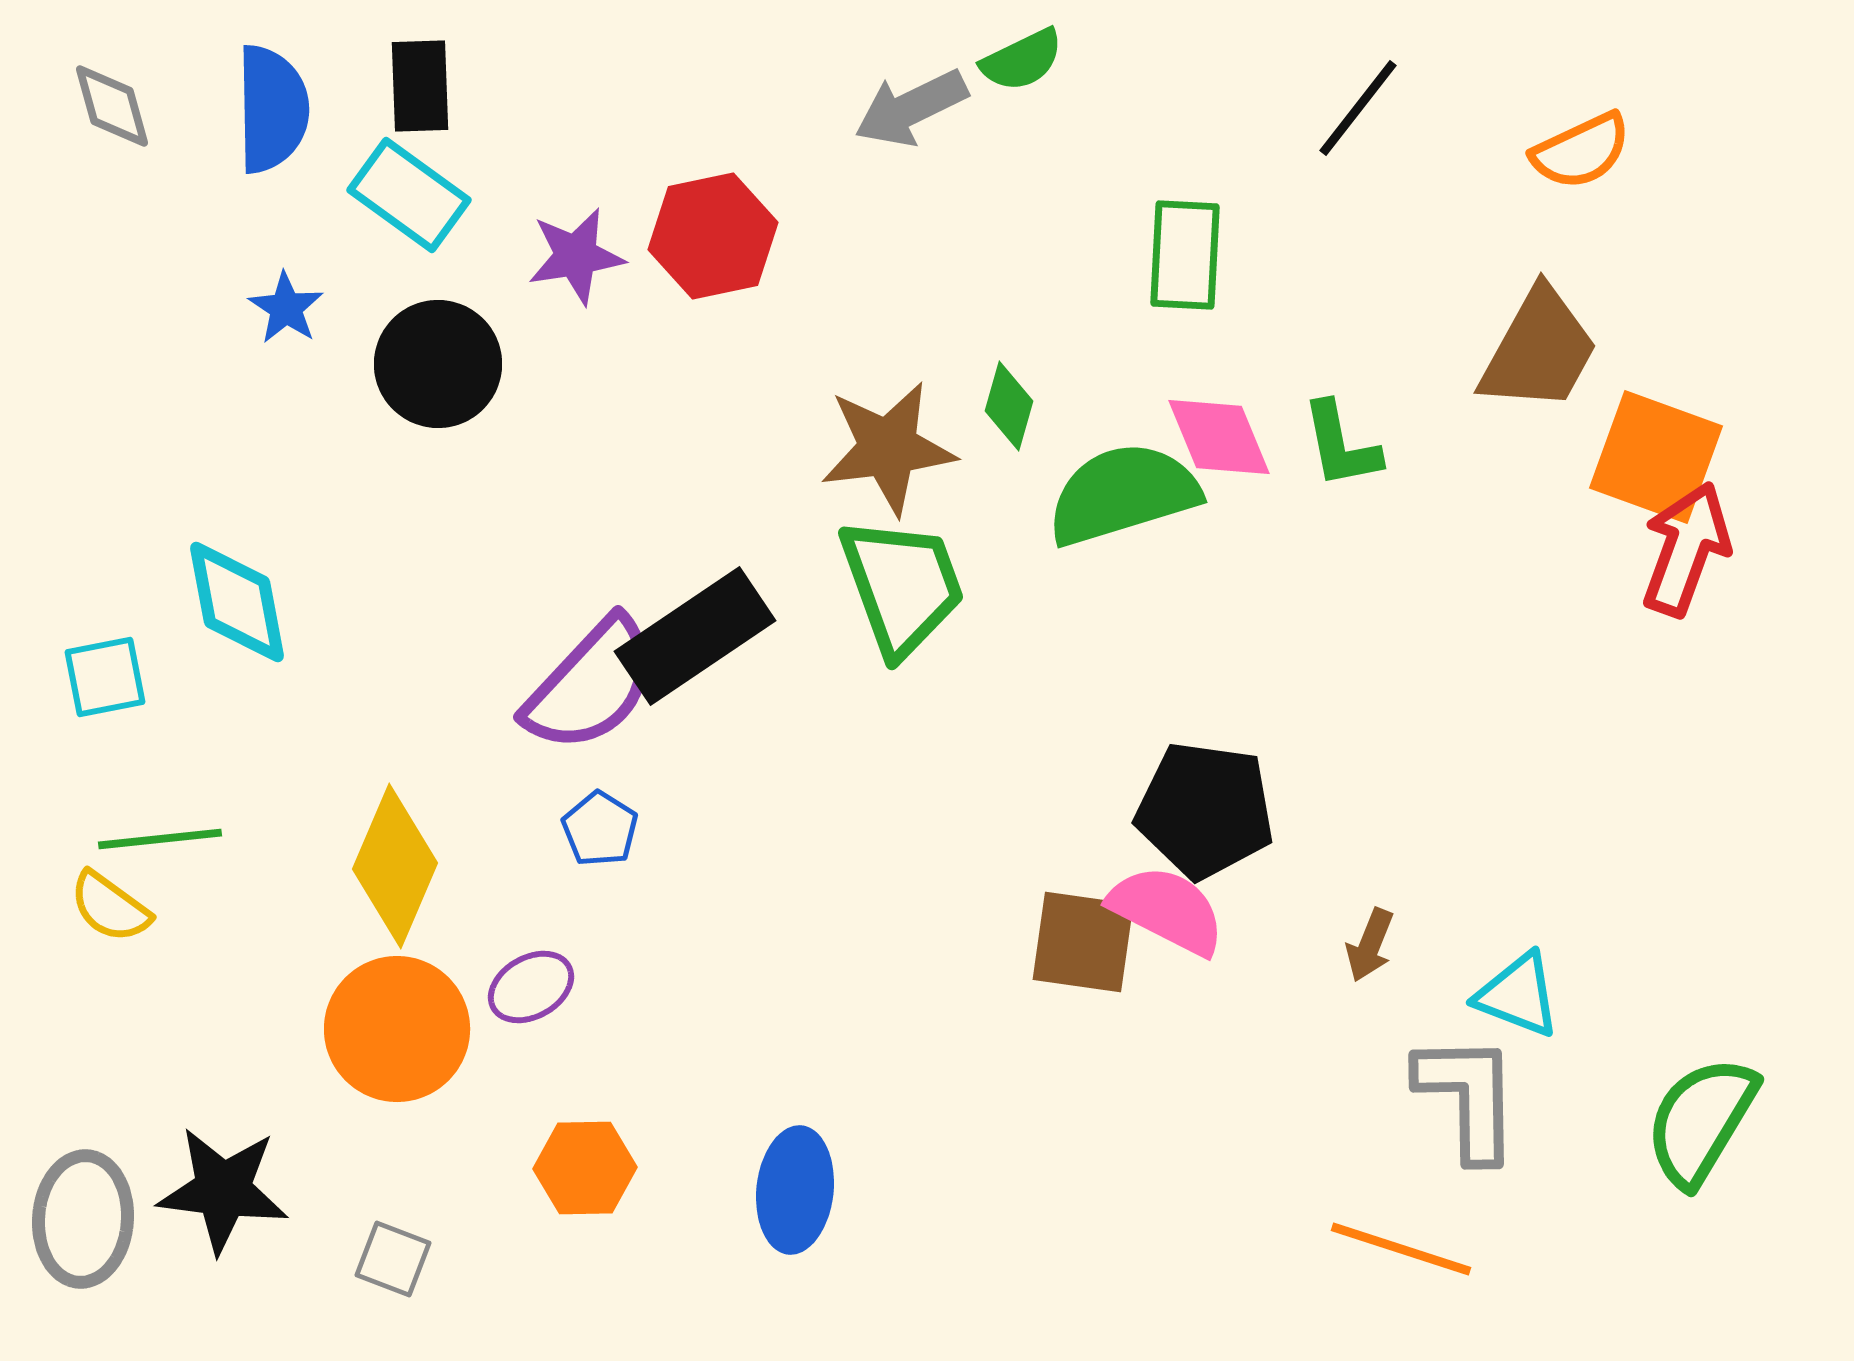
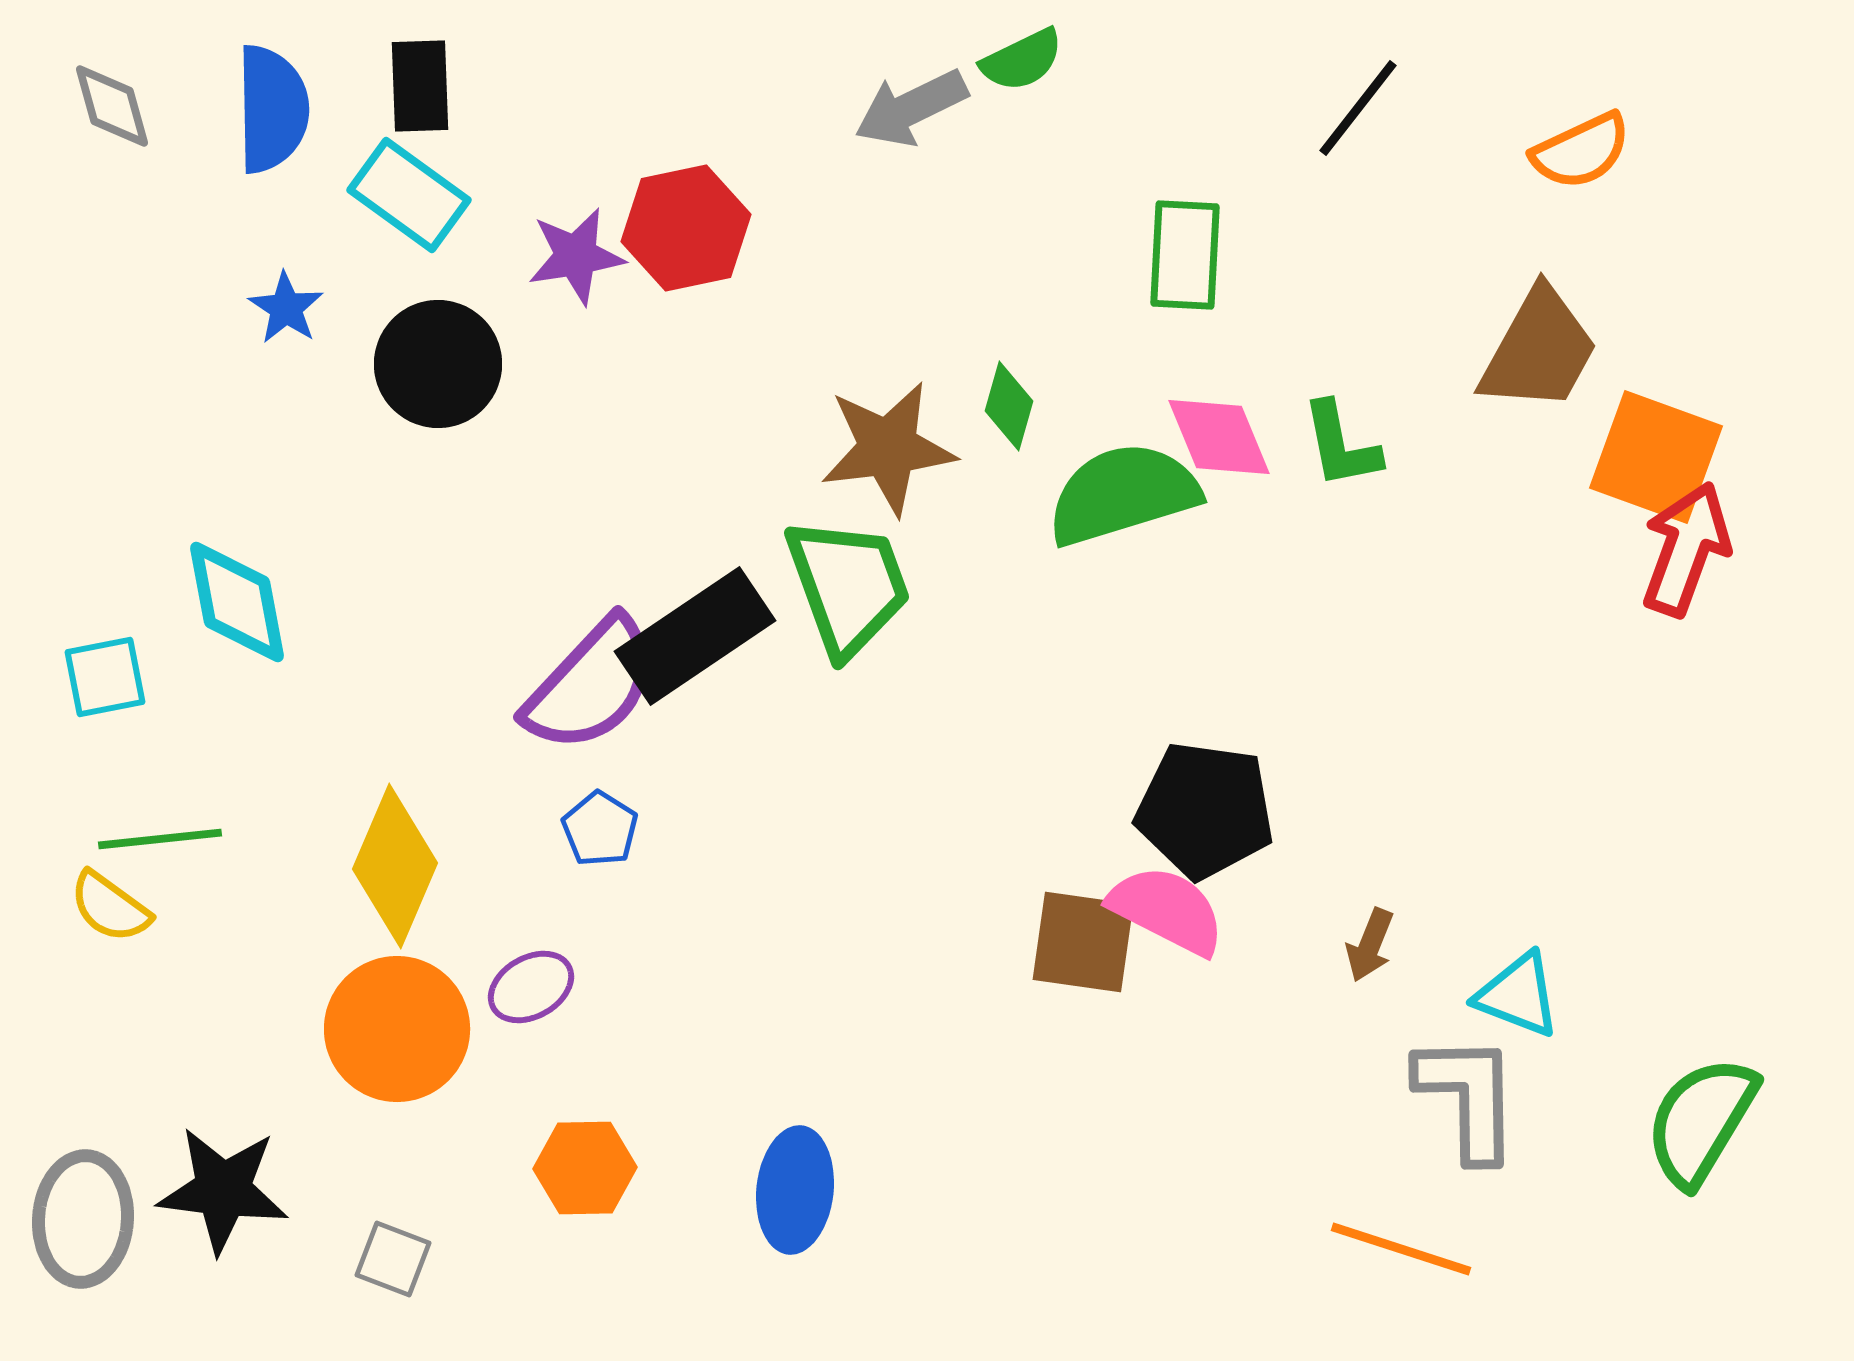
red hexagon at (713, 236): moved 27 px left, 8 px up
green trapezoid at (902, 586): moved 54 px left
